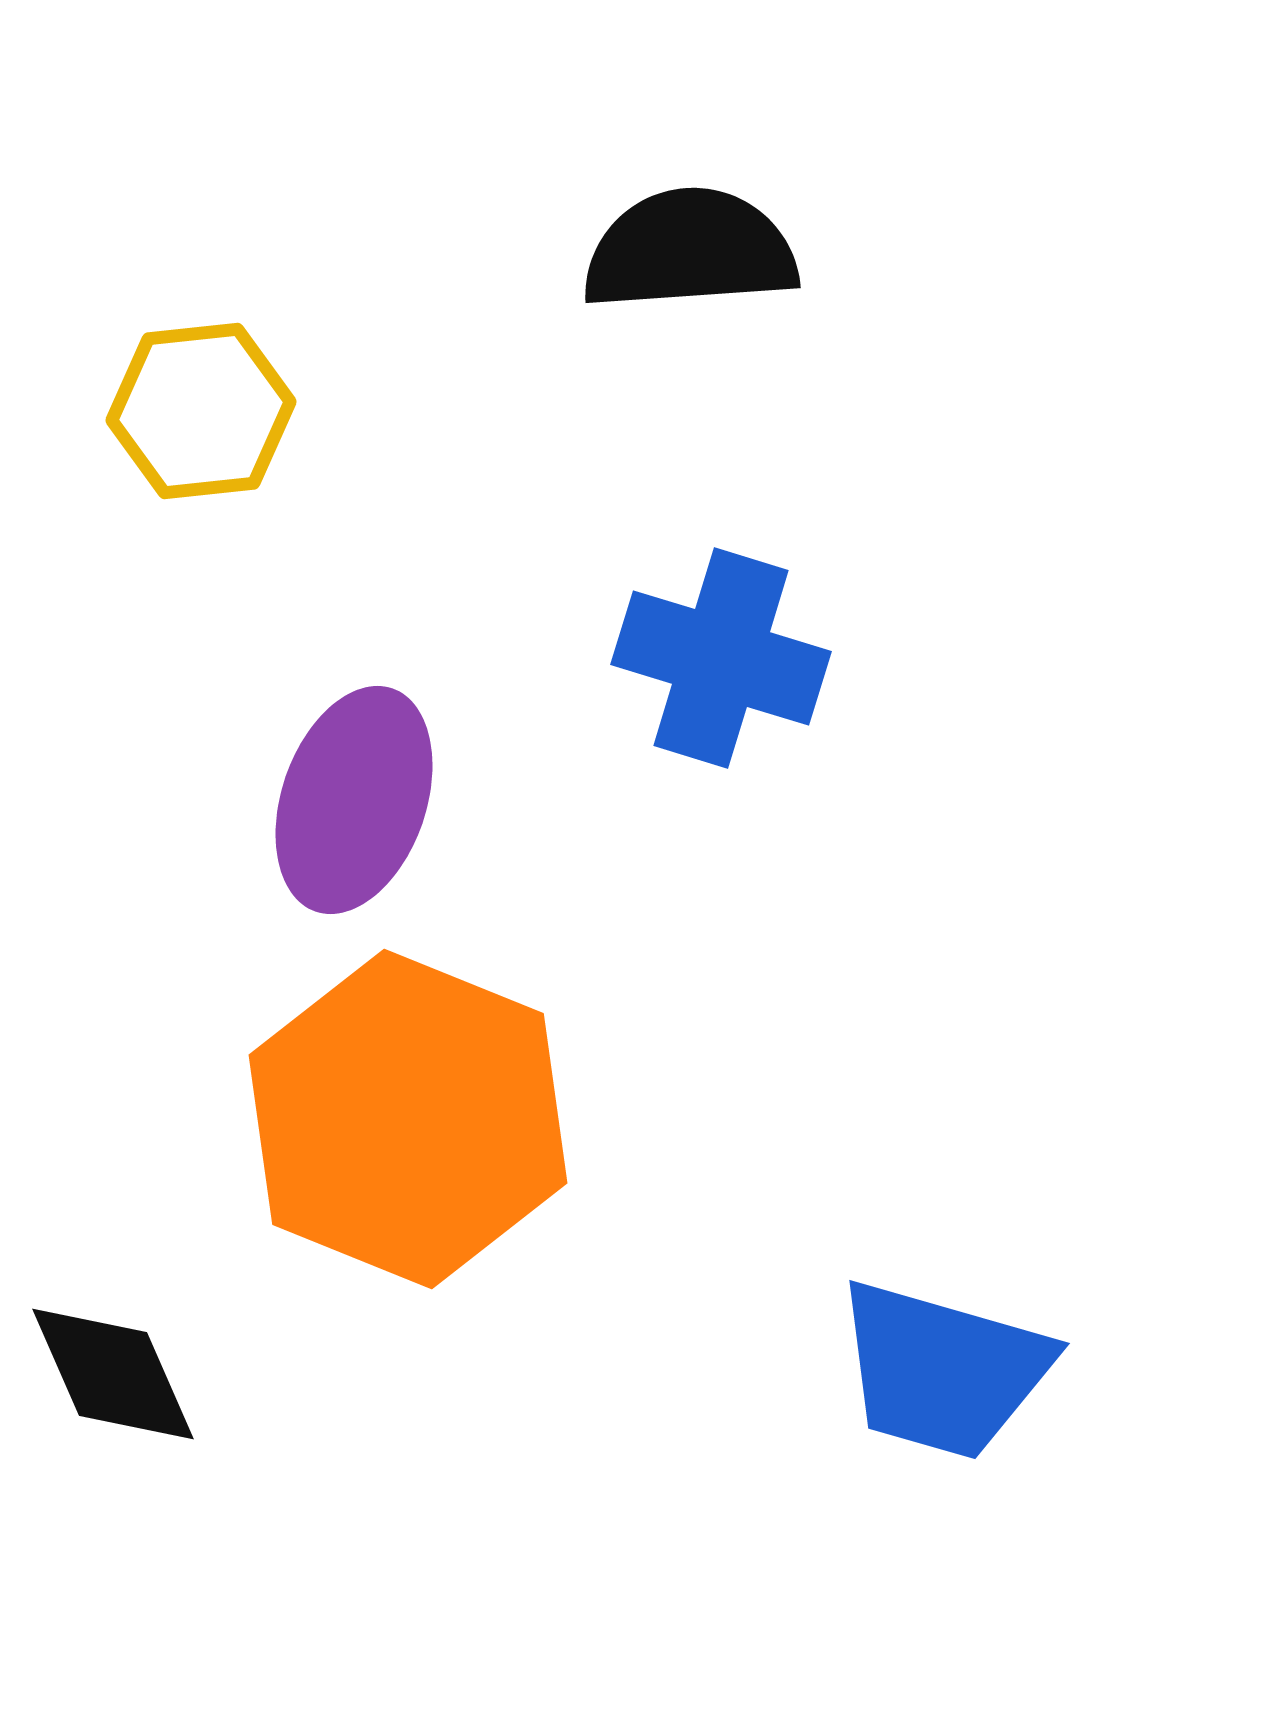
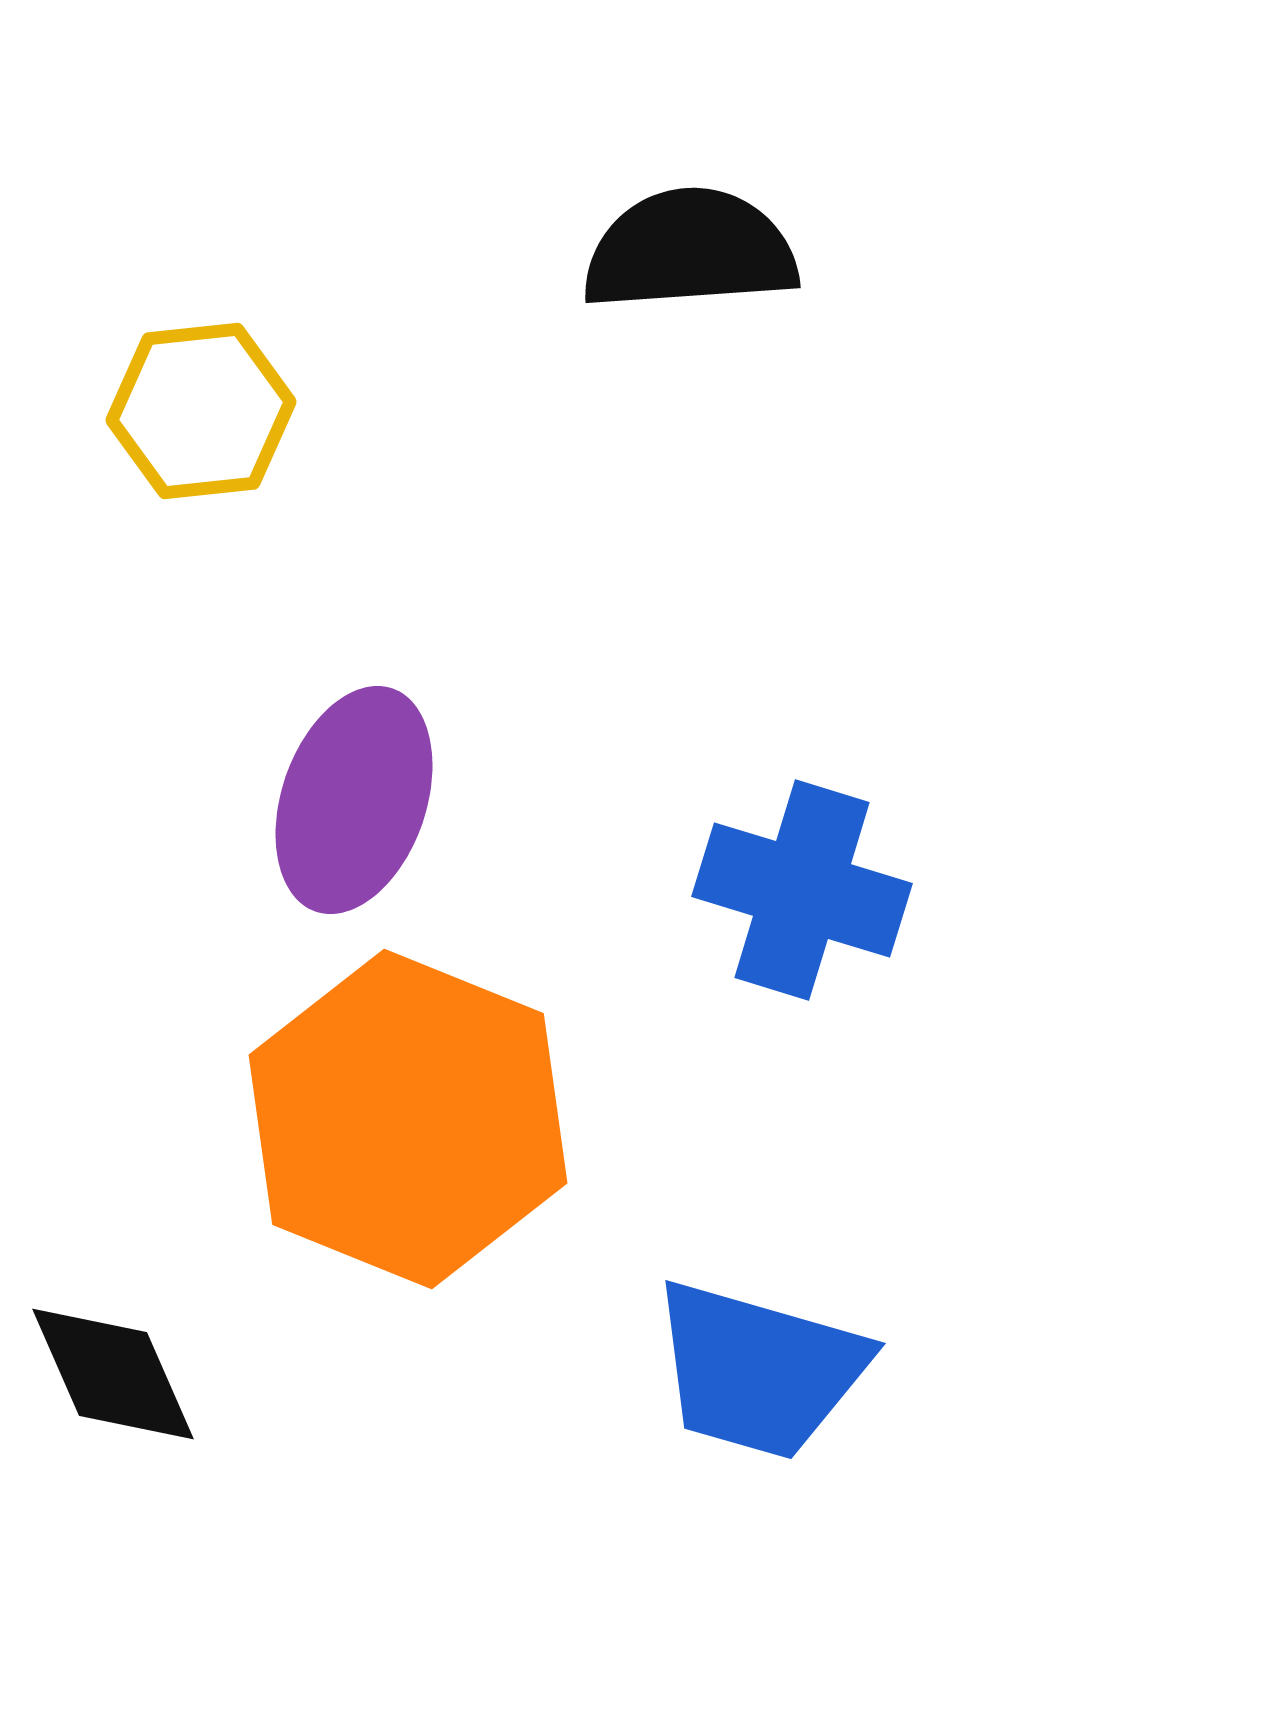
blue cross: moved 81 px right, 232 px down
blue trapezoid: moved 184 px left
